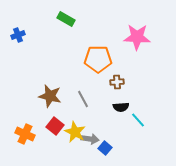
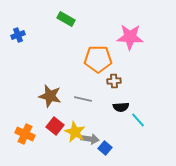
pink star: moved 7 px left
brown cross: moved 3 px left, 1 px up
gray line: rotated 48 degrees counterclockwise
